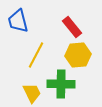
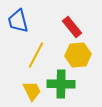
yellow trapezoid: moved 2 px up
